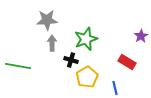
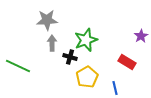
green star: moved 1 px down
black cross: moved 1 px left, 3 px up
green line: rotated 15 degrees clockwise
